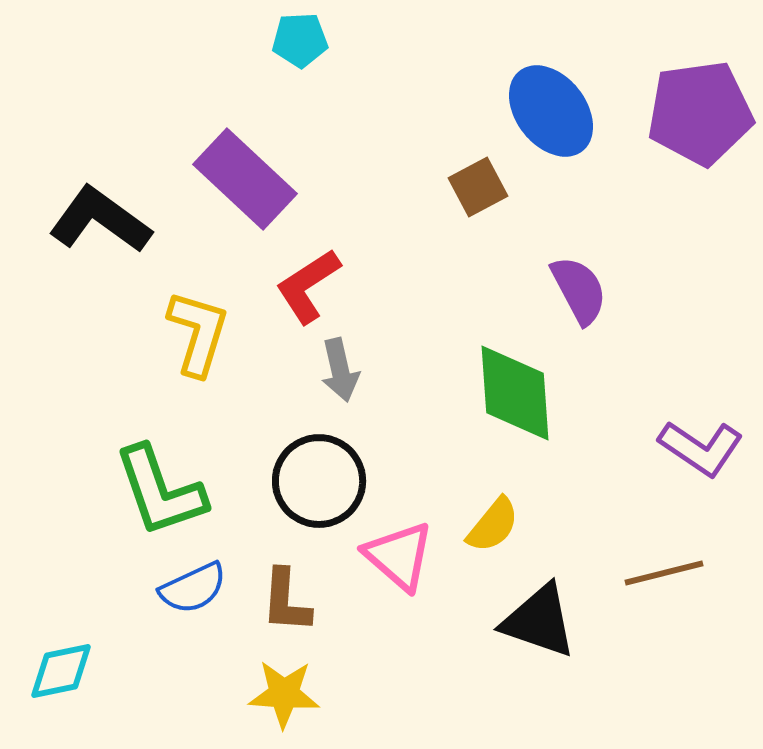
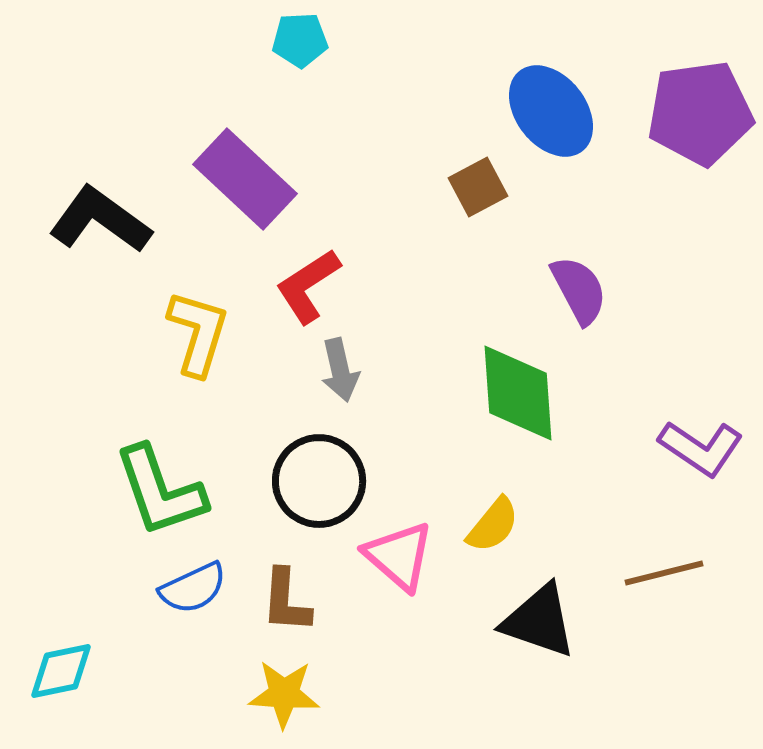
green diamond: moved 3 px right
